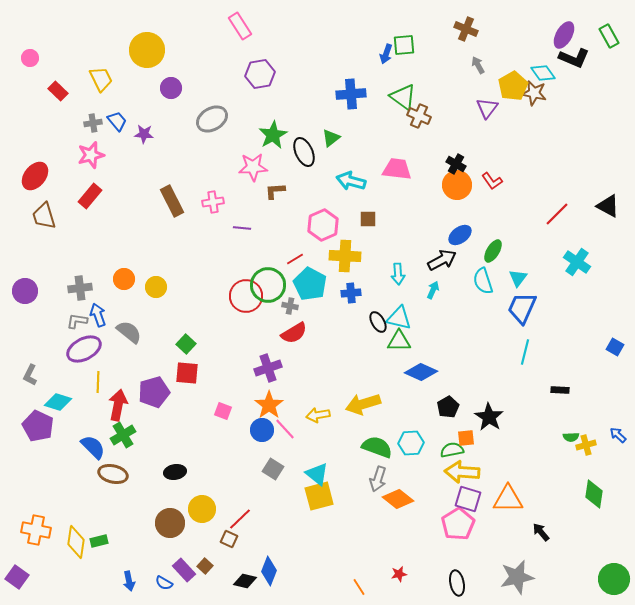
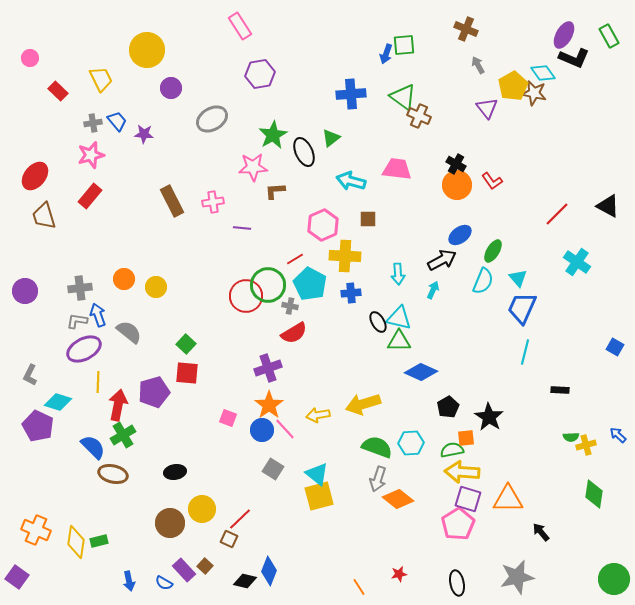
purple triangle at (487, 108): rotated 15 degrees counterclockwise
cyan triangle at (518, 278): rotated 18 degrees counterclockwise
cyan semicircle at (483, 281): rotated 140 degrees counterclockwise
pink square at (223, 411): moved 5 px right, 7 px down
orange cross at (36, 530): rotated 12 degrees clockwise
